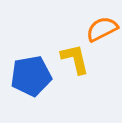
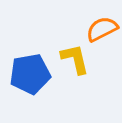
blue pentagon: moved 1 px left, 2 px up
